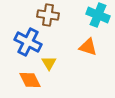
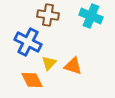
cyan cross: moved 7 px left, 1 px down
orange triangle: moved 15 px left, 19 px down
yellow triangle: rotated 14 degrees clockwise
orange diamond: moved 2 px right
